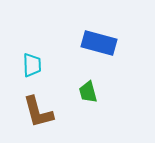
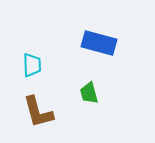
green trapezoid: moved 1 px right, 1 px down
